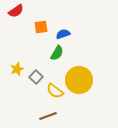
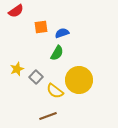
blue semicircle: moved 1 px left, 1 px up
